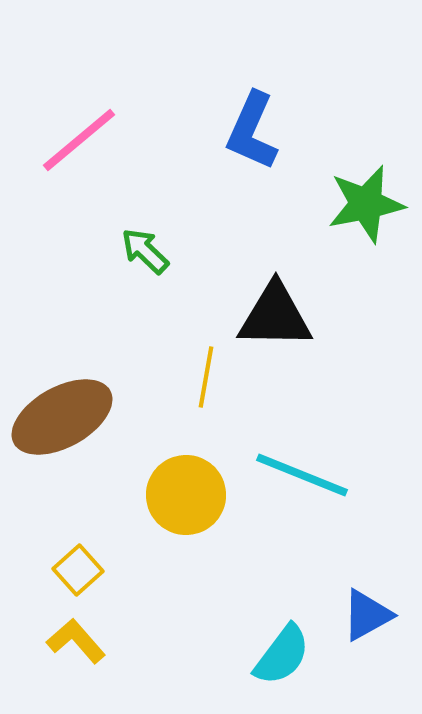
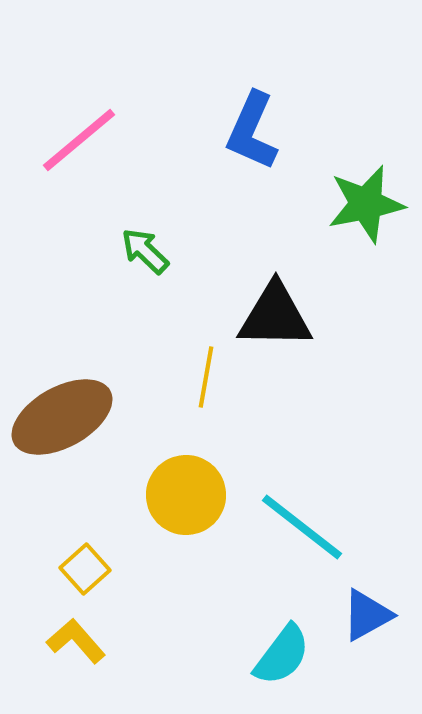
cyan line: moved 52 px down; rotated 16 degrees clockwise
yellow square: moved 7 px right, 1 px up
